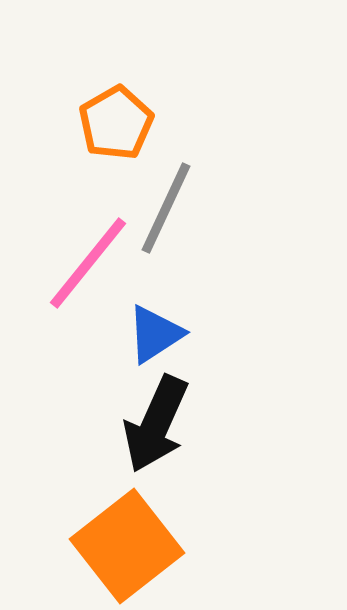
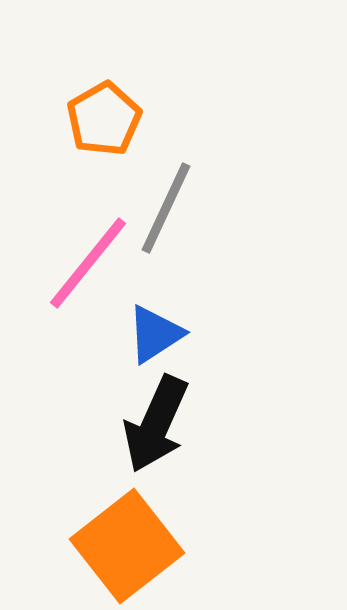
orange pentagon: moved 12 px left, 4 px up
